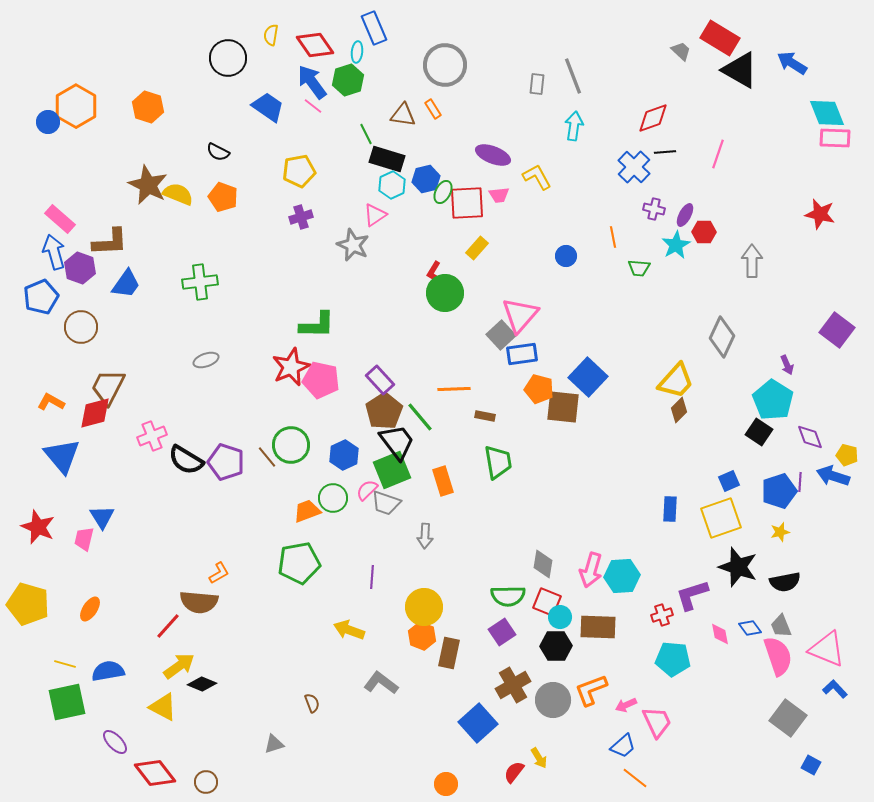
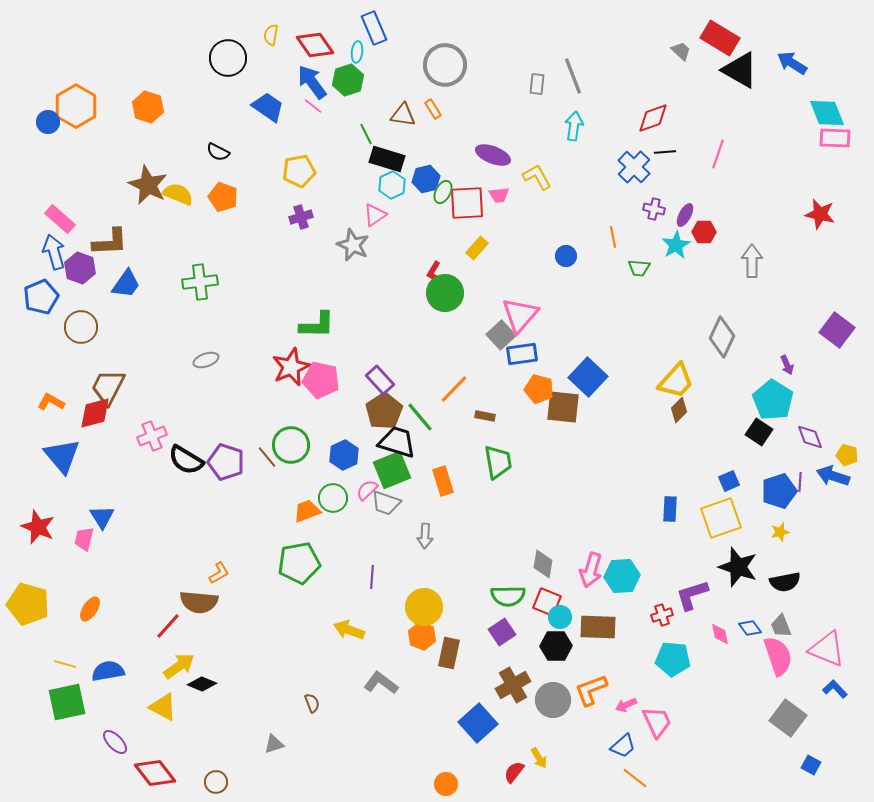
orange line at (454, 389): rotated 44 degrees counterclockwise
black trapezoid at (397, 442): rotated 36 degrees counterclockwise
brown circle at (206, 782): moved 10 px right
